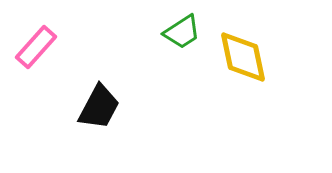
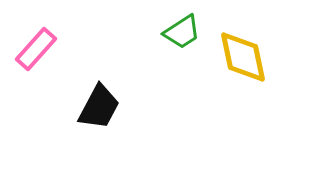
pink rectangle: moved 2 px down
